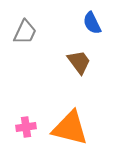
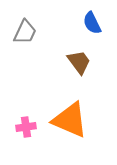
orange triangle: moved 8 px up; rotated 9 degrees clockwise
